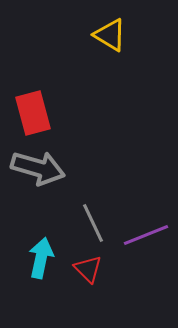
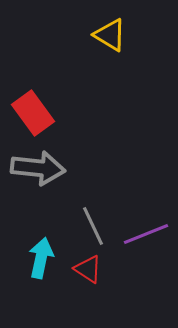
red rectangle: rotated 21 degrees counterclockwise
gray arrow: rotated 10 degrees counterclockwise
gray line: moved 3 px down
purple line: moved 1 px up
red triangle: rotated 12 degrees counterclockwise
